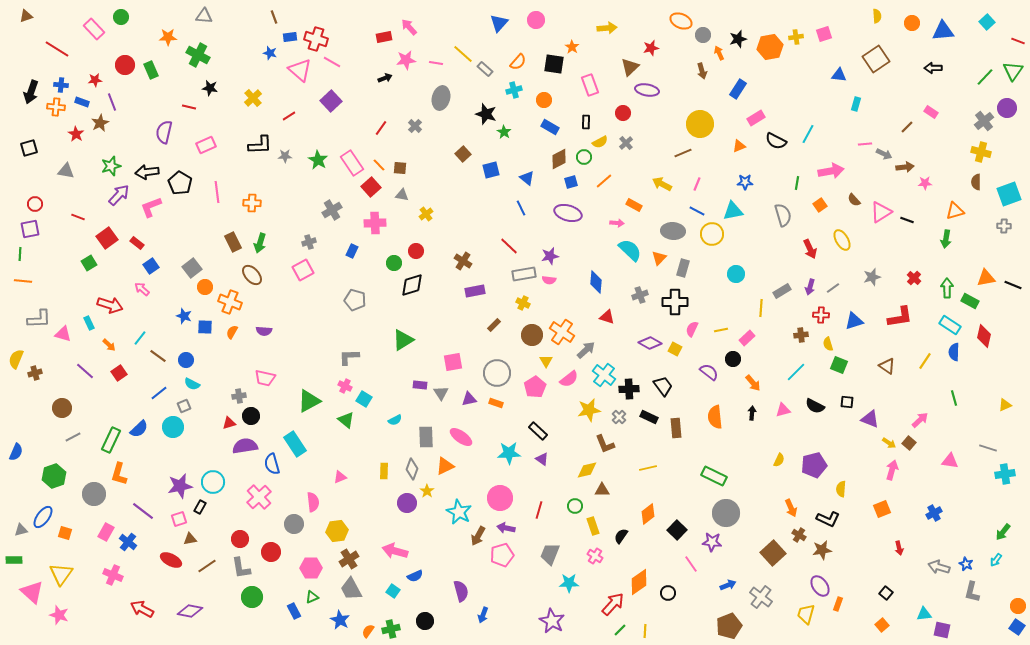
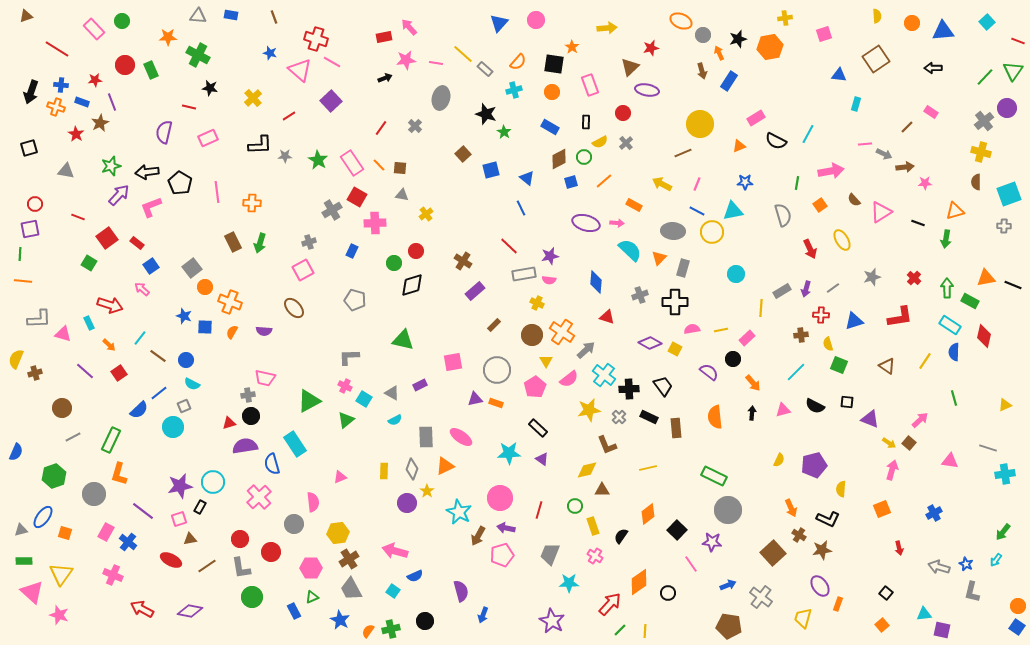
gray triangle at (204, 16): moved 6 px left
green circle at (121, 17): moved 1 px right, 4 px down
blue rectangle at (290, 37): moved 59 px left, 22 px up; rotated 16 degrees clockwise
yellow cross at (796, 37): moved 11 px left, 19 px up
blue rectangle at (738, 89): moved 9 px left, 8 px up
orange circle at (544, 100): moved 8 px right, 8 px up
orange cross at (56, 107): rotated 12 degrees clockwise
pink rectangle at (206, 145): moved 2 px right, 7 px up
red square at (371, 187): moved 14 px left, 10 px down; rotated 18 degrees counterclockwise
purple ellipse at (568, 213): moved 18 px right, 10 px down
black line at (907, 220): moved 11 px right, 3 px down
yellow circle at (712, 234): moved 2 px up
green square at (89, 263): rotated 28 degrees counterclockwise
brown ellipse at (252, 275): moved 42 px right, 33 px down
purple arrow at (810, 287): moved 4 px left, 2 px down
purple rectangle at (475, 291): rotated 30 degrees counterclockwise
yellow cross at (523, 303): moved 14 px right
pink semicircle at (692, 329): rotated 56 degrees clockwise
green triangle at (403, 340): rotated 45 degrees clockwise
gray circle at (497, 373): moved 3 px up
purple rectangle at (420, 385): rotated 32 degrees counterclockwise
gray triangle at (441, 393): moved 49 px left; rotated 28 degrees counterclockwise
gray cross at (239, 396): moved 9 px right, 1 px up
purple triangle at (469, 399): moved 6 px right
green triangle at (346, 420): rotated 42 degrees clockwise
blue semicircle at (139, 429): moved 19 px up
black rectangle at (538, 431): moved 3 px up
brown L-shape at (605, 444): moved 2 px right, 1 px down
gray circle at (726, 513): moved 2 px right, 3 px up
yellow hexagon at (337, 531): moved 1 px right, 2 px down
green rectangle at (14, 560): moved 10 px right, 1 px down
red arrow at (613, 604): moved 3 px left
yellow trapezoid at (806, 614): moved 3 px left, 4 px down
brown pentagon at (729, 626): rotated 30 degrees clockwise
